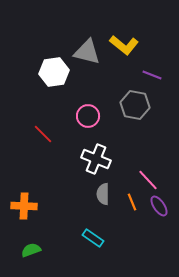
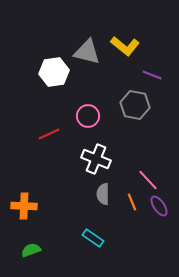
yellow L-shape: moved 1 px right, 1 px down
red line: moved 6 px right; rotated 70 degrees counterclockwise
